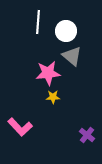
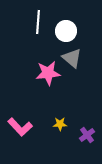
gray triangle: moved 2 px down
yellow star: moved 7 px right, 27 px down
purple cross: rotated 14 degrees clockwise
